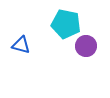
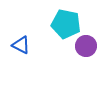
blue triangle: rotated 12 degrees clockwise
